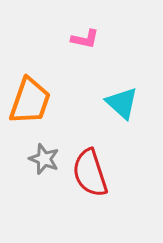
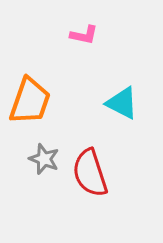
pink L-shape: moved 1 px left, 4 px up
cyan triangle: rotated 15 degrees counterclockwise
